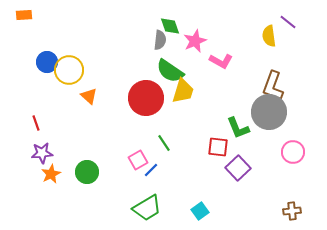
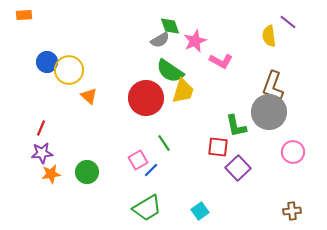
gray semicircle: rotated 54 degrees clockwise
red line: moved 5 px right, 5 px down; rotated 42 degrees clockwise
green L-shape: moved 2 px left, 2 px up; rotated 10 degrees clockwise
orange star: rotated 18 degrees clockwise
